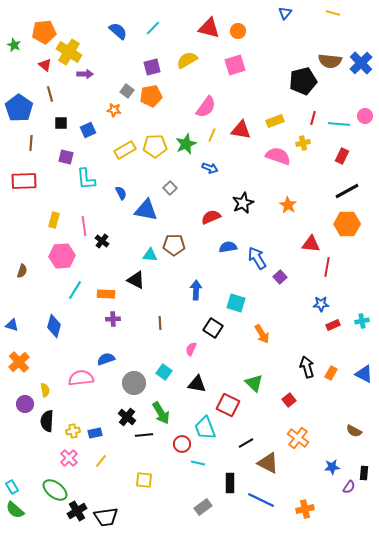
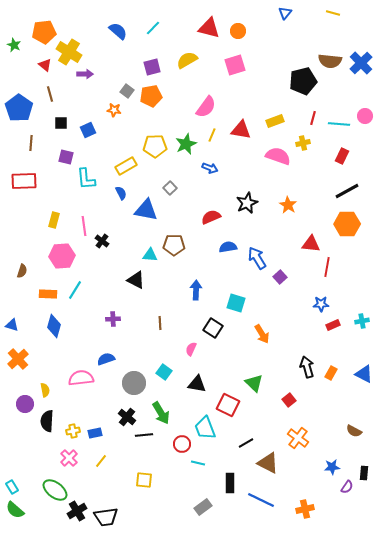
yellow rectangle at (125, 150): moved 1 px right, 16 px down
black star at (243, 203): moved 4 px right
orange rectangle at (106, 294): moved 58 px left
orange cross at (19, 362): moved 1 px left, 3 px up
purple semicircle at (349, 487): moved 2 px left
